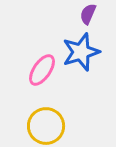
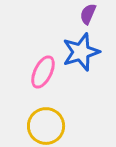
pink ellipse: moved 1 px right, 2 px down; rotated 8 degrees counterclockwise
